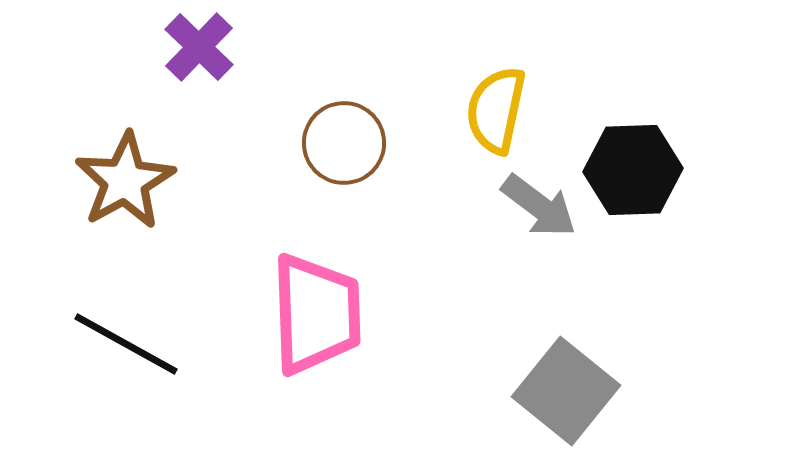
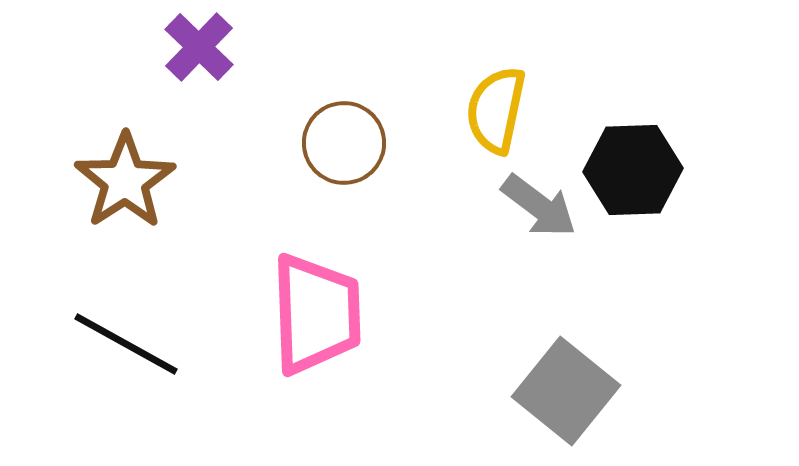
brown star: rotated 4 degrees counterclockwise
